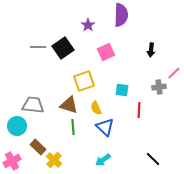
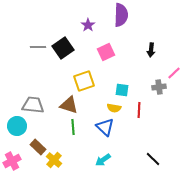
yellow semicircle: moved 18 px right; rotated 56 degrees counterclockwise
